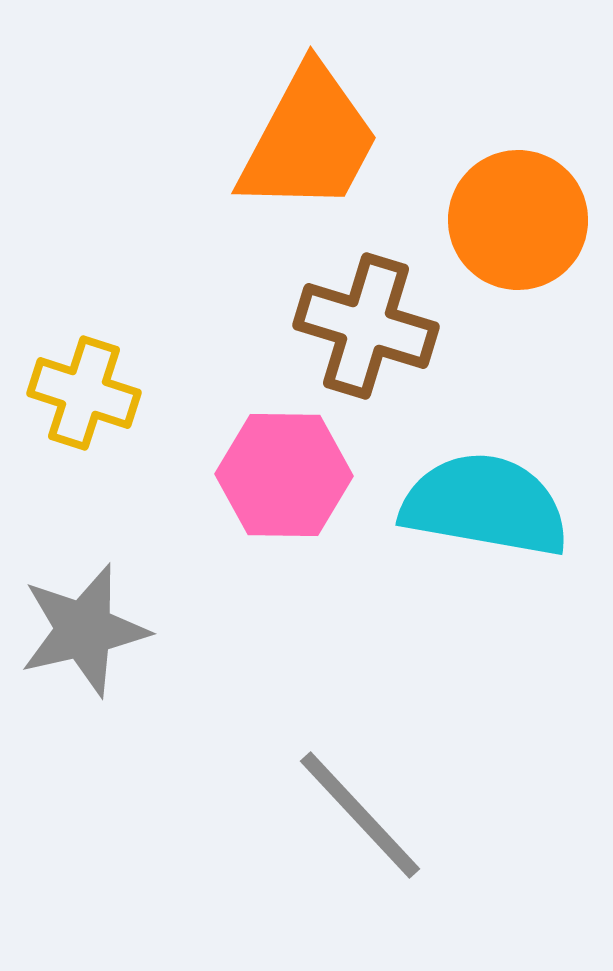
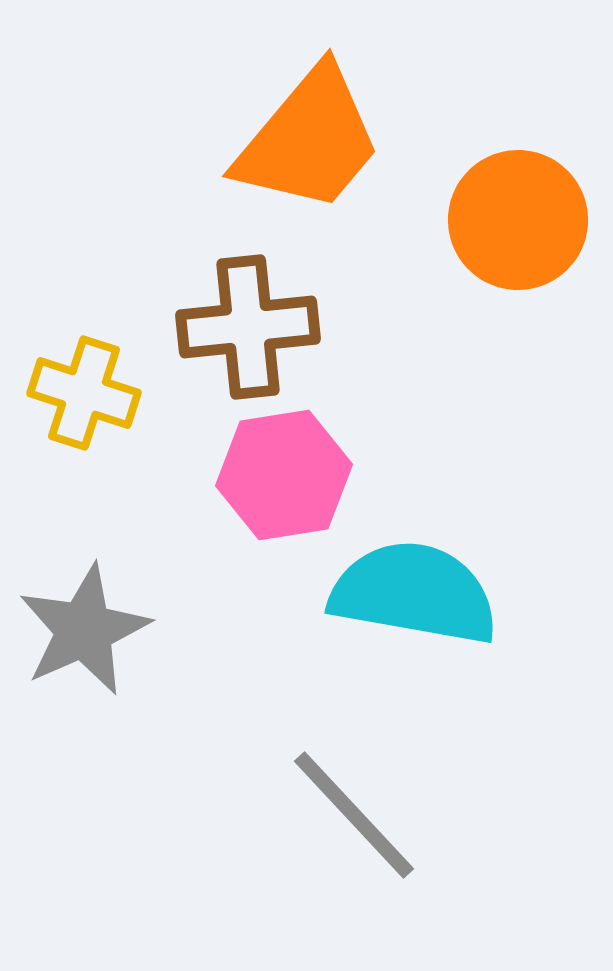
orange trapezoid: rotated 12 degrees clockwise
brown cross: moved 118 px left, 1 px down; rotated 23 degrees counterclockwise
pink hexagon: rotated 10 degrees counterclockwise
cyan semicircle: moved 71 px left, 88 px down
gray star: rotated 11 degrees counterclockwise
gray line: moved 6 px left
